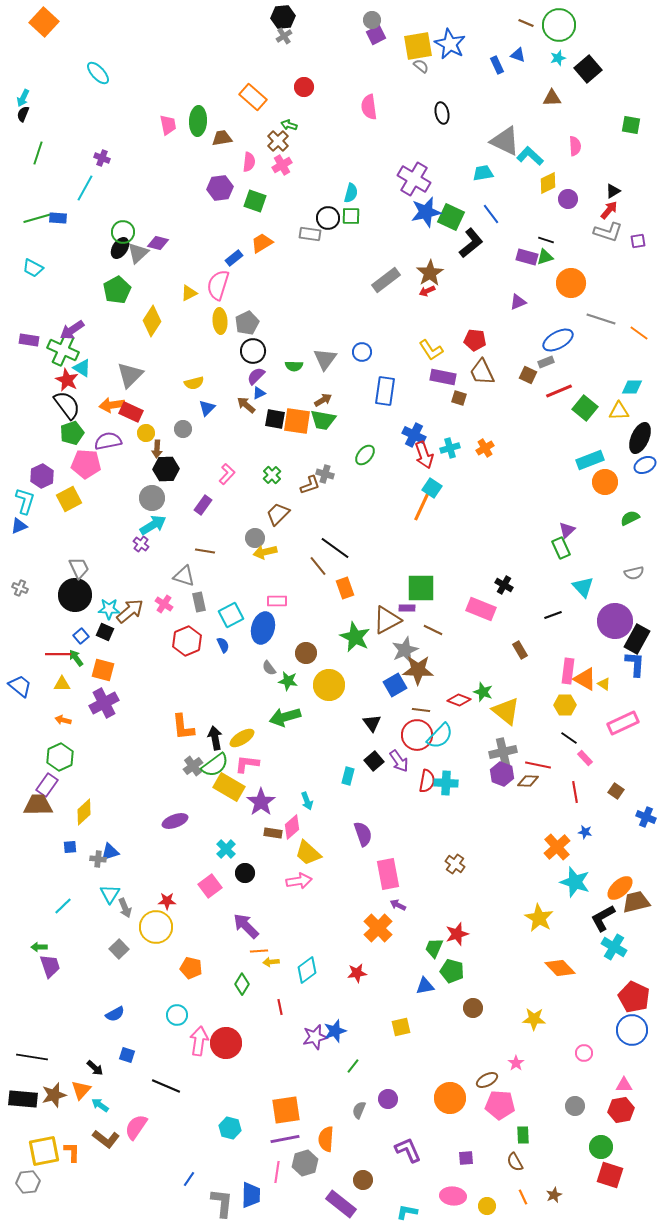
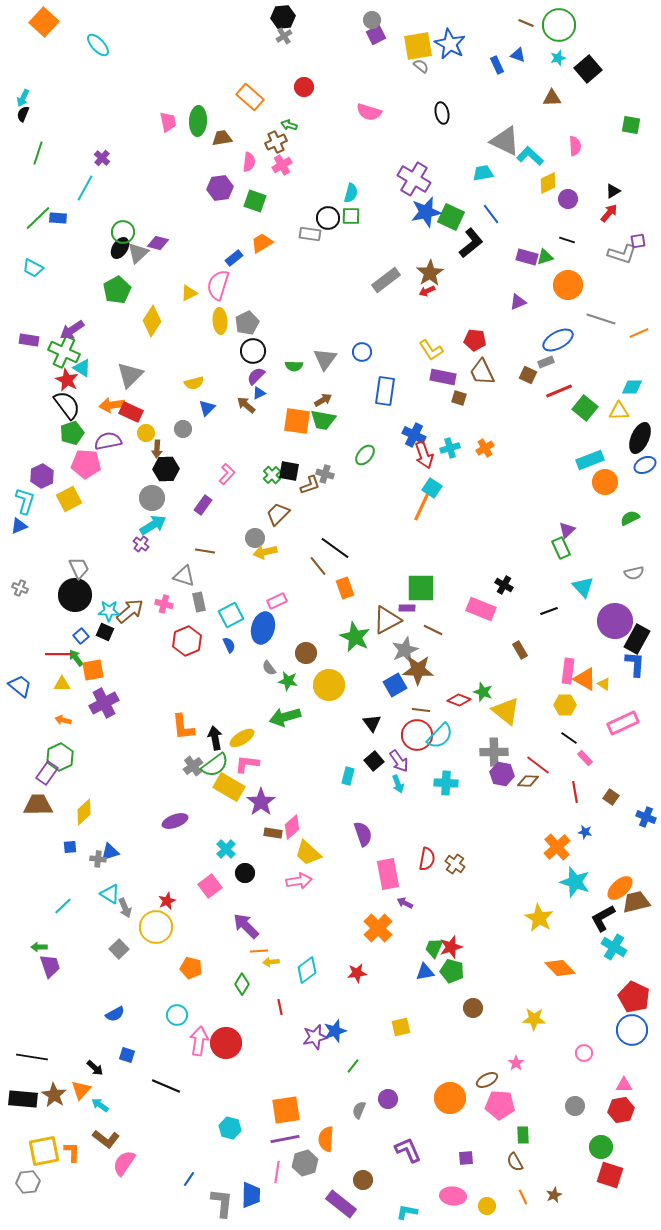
cyan ellipse at (98, 73): moved 28 px up
orange rectangle at (253, 97): moved 3 px left
pink semicircle at (369, 107): moved 5 px down; rotated 65 degrees counterclockwise
pink trapezoid at (168, 125): moved 3 px up
brown cross at (278, 141): moved 2 px left, 1 px down; rotated 20 degrees clockwise
purple cross at (102, 158): rotated 21 degrees clockwise
red arrow at (609, 210): moved 3 px down
green line at (38, 218): rotated 28 degrees counterclockwise
gray L-shape at (608, 232): moved 14 px right, 22 px down
black line at (546, 240): moved 21 px right
orange circle at (571, 283): moved 3 px left, 2 px down
orange line at (639, 333): rotated 60 degrees counterclockwise
green cross at (63, 350): moved 1 px right, 2 px down
black square at (275, 419): moved 14 px right, 52 px down
pink rectangle at (277, 601): rotated 24 degrees counterclockwise
pink cross at (164, 604): rotated 18 degrees counterclockwise
cyan star at (109, 609): moved 2 px down
black line at (553, 615): moved 4 px left, 4 px up
blue semicircle at (223, 645): moved 6 px right
orange square at (103, 670): moved 10 px left; rotated 25 degrees counterclockwise
gray cross at (503, 752): moved 9 px left; rotated 12 degrees clockwise
red line at (538, 765): rotated 25 degrees clockwise
purple hexagon at (502, 774): rotated 10 degrees counterclockwise
red semicircle at (427, 781): moved 78 px down
purple rectangle at (47, 785): moved 12 px up
brown square at (616, 791): moved 5 px left, 6 px down
cyan arrow at (307, 801): moved 91 px right, 17 px up
cyan triangle at (110, 894): rotated 30 degrees counterclockwise
red star at (167, 901): rotated 24 degrees counterclockwise
purple arrow at (398, 905): moved 7 px right, 2 px up
red star at (457, 934): moved 6 px left, 13 px down
blue triangle at (425, 986): moved 14 px up
brown star at (54, 1095): rotated 25 degrees counterclockwise
pink semicircle at (136, 1127): moved 12 px left, 36 px down
